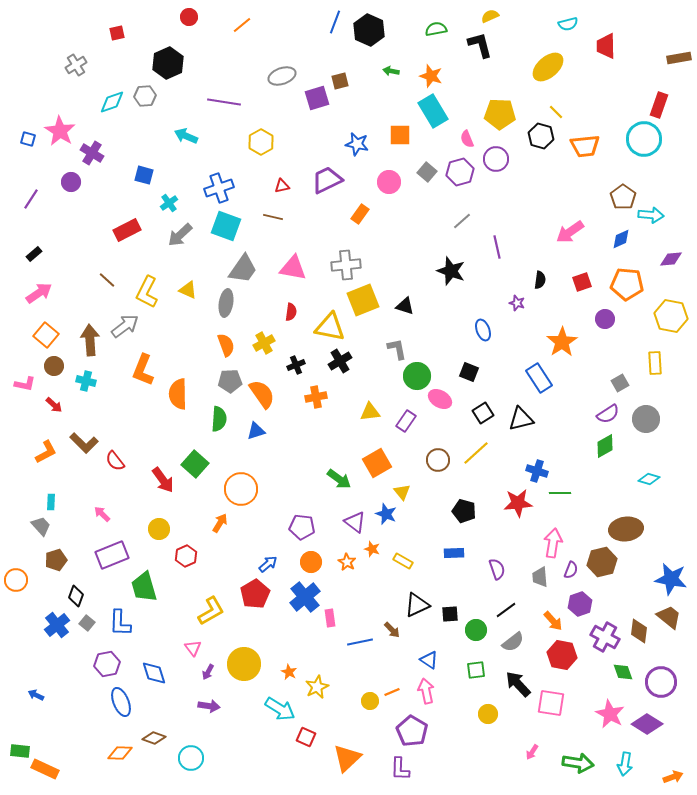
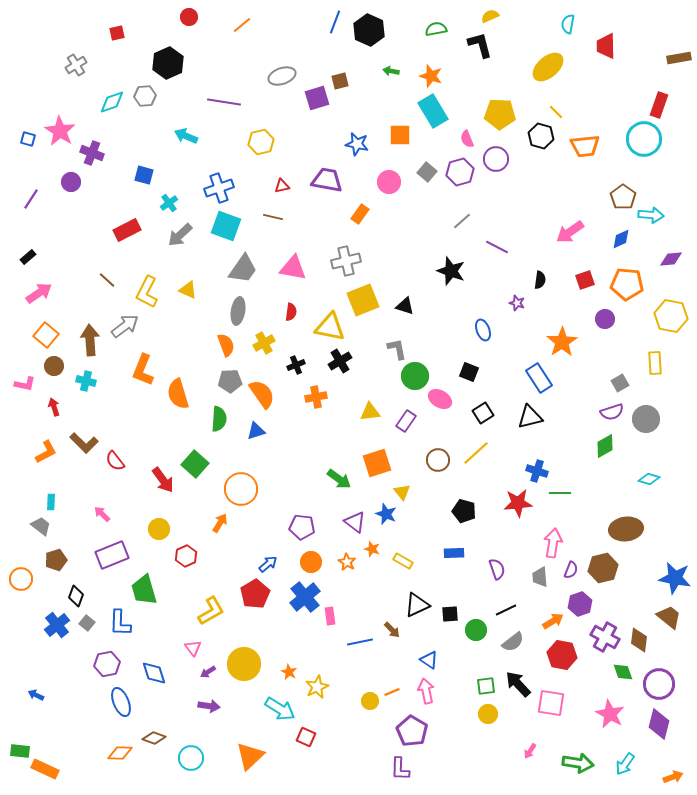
cyan semicircle at (568, 24): rotated 114 degrees clockwise
yellow hexagon at (261, 142): rotated 15 degrees clockwise
purple cross at (92, 153): rotated 10 degrees counterclockwise
purple trapezoid at (327, 180): rotated 36 degrees clockwise
purple line at (497, 247): rotated 50 degrees counterclockwise
black rectangle at (34, 254): moved 6 px left, 3 px down
gray cross at (346, 265): moved 4 px up; rotated 8 degrees counterclockwise
red square at (582, 282): moved 3 px right, 2 px up
gray ellipse at (226, 303): moved 12 px right, 8 px down
green circle at (417, 376): moved 2 px left
orange semicircle at (178, 394): rotated 16 degrees counterclockwise
red arrow at (54, 405): moved 2 px down; rotated 150 degrees counterclockwise
purple semicircle at (608, 414): moved 4 px right, 2 px up; rotated 15 degrees clockwise
black triangle at (521, 419): moved 9 px right, 2 px up
orange square at (377, 463): rotated 12 degrees clockwise
gray trapezoid at (41, 526): rotated 10 degrees counterclockwise
brown hexagon at (602, 562): moved 1 px right, 6 px down
blue star at (671, 579): moved 4 px right, 1 px up
orange circle at (16, 580): moved 5 px right, 1 px up
green trapezoid at (144, 587): moved 3 px down
black line at (506, 610): rotated 10 degrees clockwise
pink rectangle at (330, 618): moved 2 px up
orange arrow at (553, 621): rotated 80 degrees counterclockwise
brown diamond at (639, 631): moved 9 px down
green square at (476, 670): moved 10 px right, 16 px down
purple arrow at (208, 672): rotated 28 degrees clockwise
purple circle at (661, 682): moved 2 px left, 2 px down
purple diamond at (647, 724): moved 12 px right; rotated 72 degrees clockwise
pink arrow at (532, 752): moved 2 px left, 1 px up
orange triangle at (347, 758): moved 97 px left, 2 px up
cyan arrow at (625, 764): rotated 25 degrees clockwise
